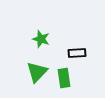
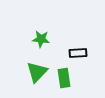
green star: rotated 12 degrees counterclockwise
black rectangle: moved 1 px right
